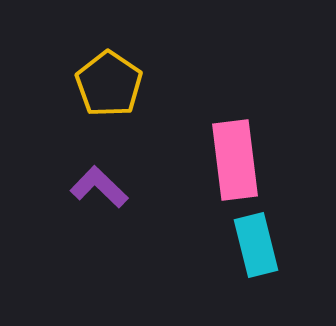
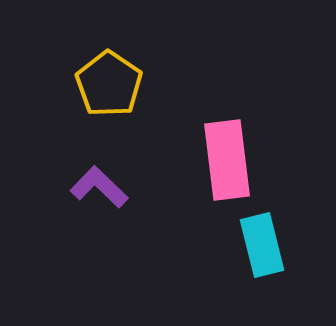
pink rectangle: moved 8 px left
cyan rectangle: moved 6 px right
